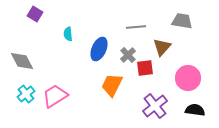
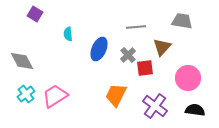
orange trapezoid: moved 4 px right, 10 px down
purple cross: rotated 15 degrees counterclockwise
